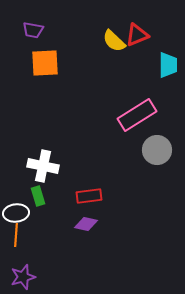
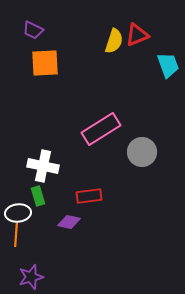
purple trapezoid: rotated 15 degrees clockwise
yellow semicircle: rotated 115 degrees counterclockwise
cyan trapezoid: rotated 20 degrees counterclockwise
pink rectangle: moved 36 px left, 14 px down
gray circle: moved 15 px left, 2 px down
white ellipse: moved 2 px right
purple diamond: moved 17 px left, 2 px up
purple star: moved 8 px right
